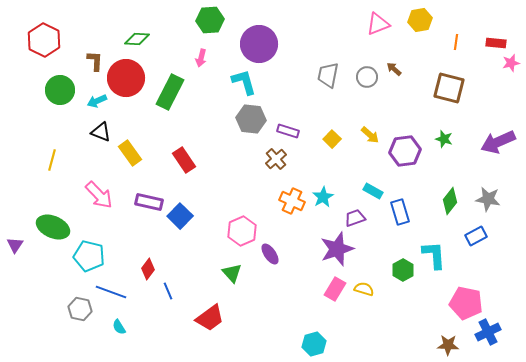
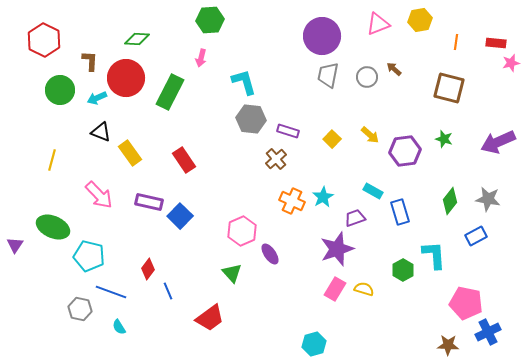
purple circle at (259, 44): moved 63 px right, 8 px up
brown L-shape at (95, 61): moved 5 px left
cyan arrow at (97, 101): moved 3 px up
